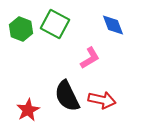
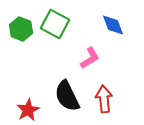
red arrow: moved 2 px right, 1 px up; rotated 108 degrees counterclockwise
